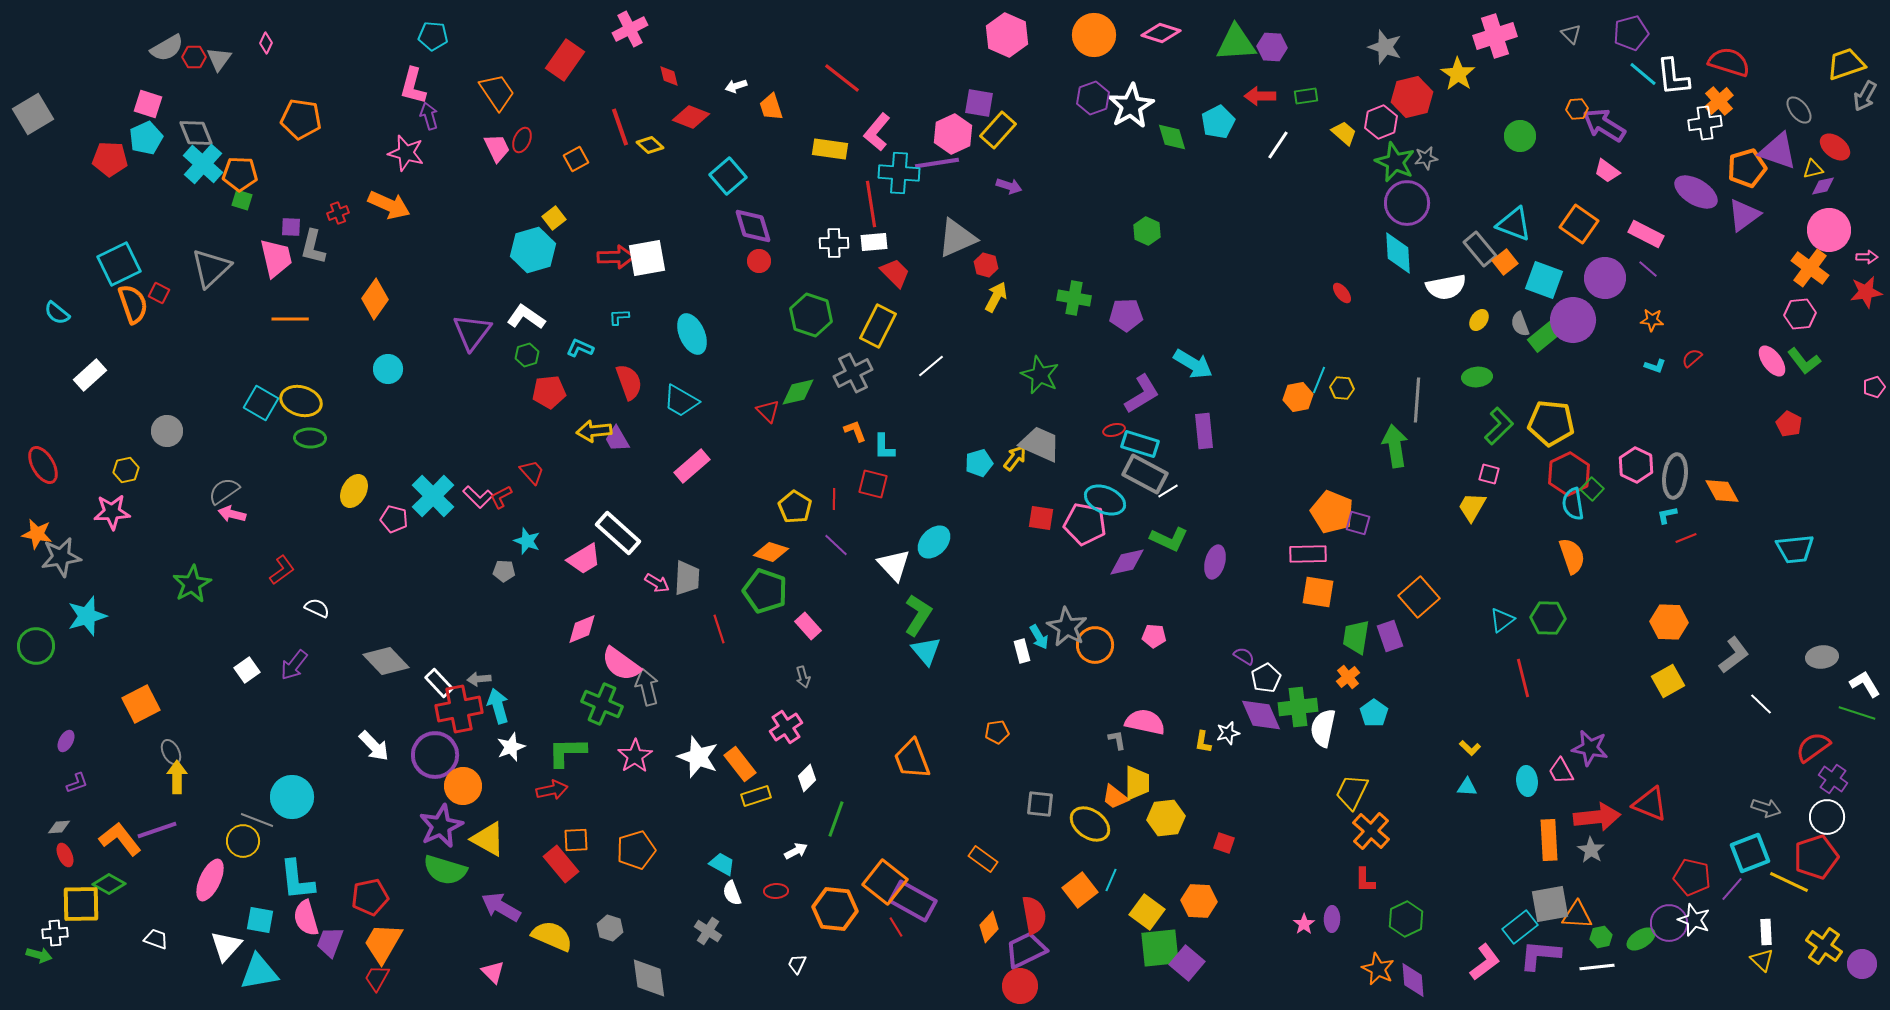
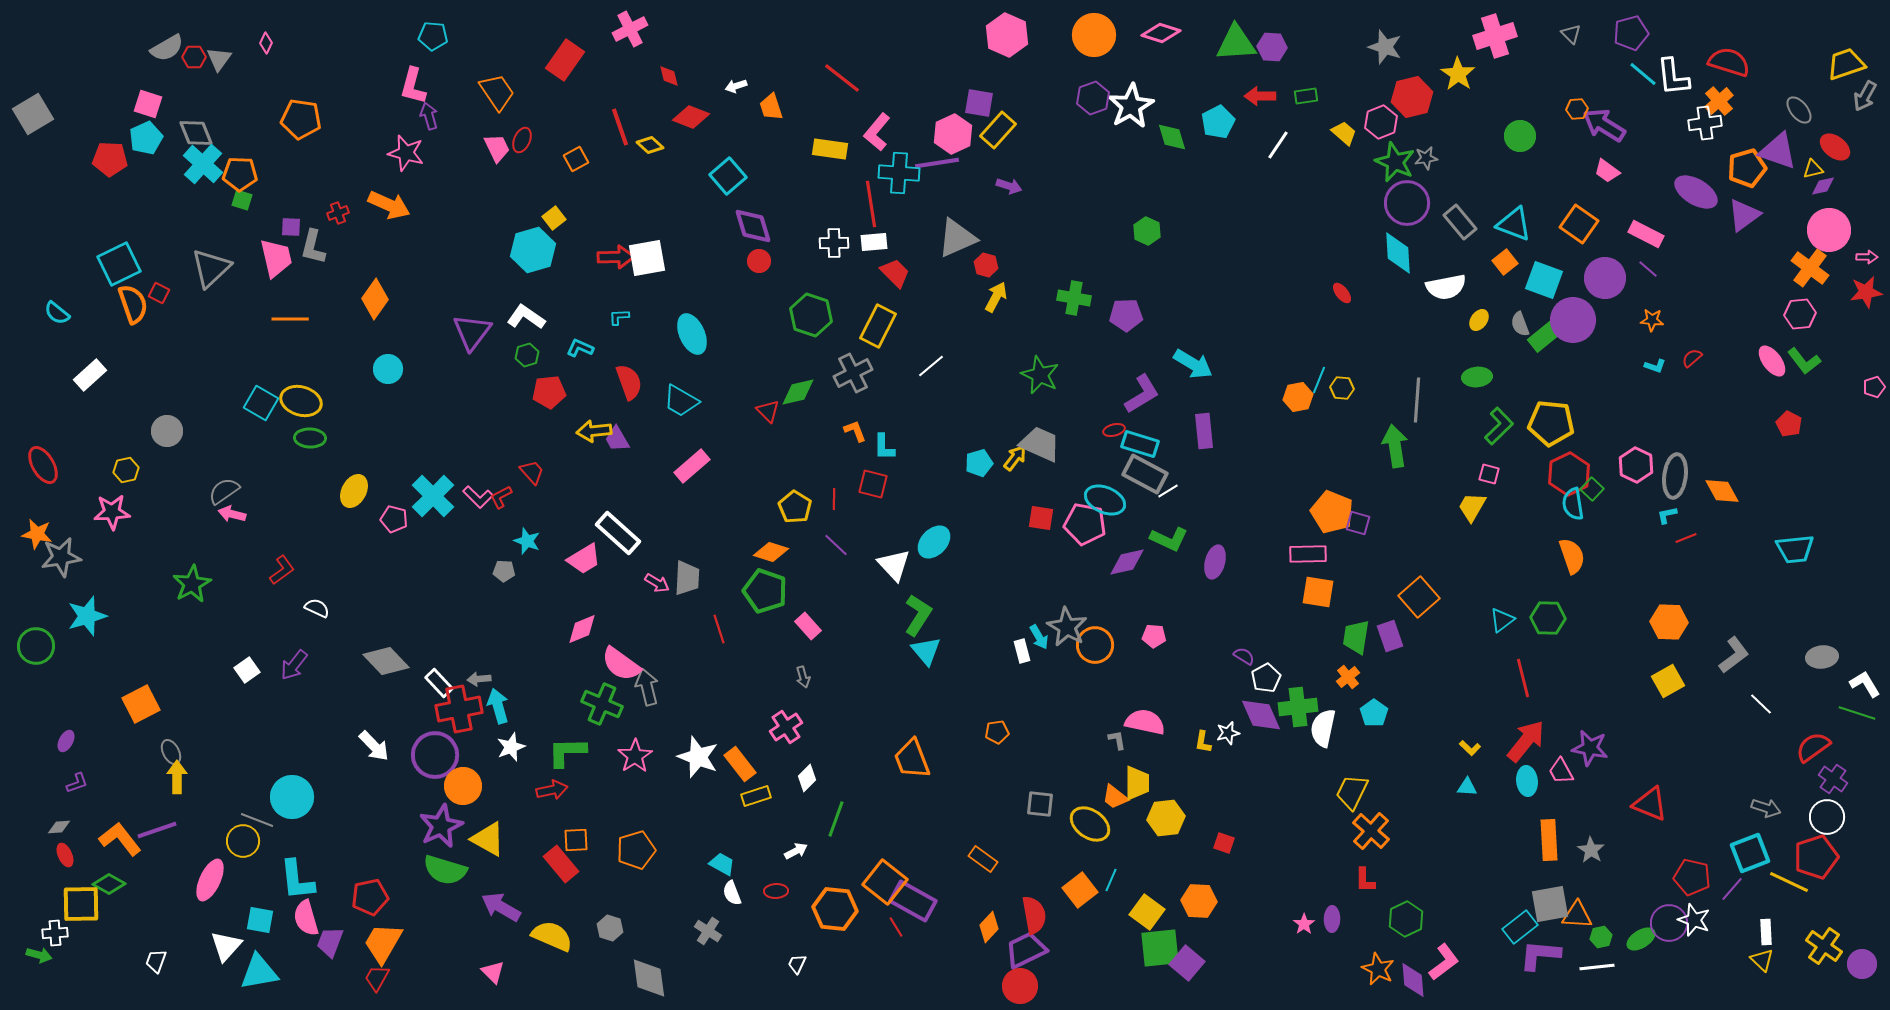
gray rectangle at (1480, 249): moved 20 px left, 27 px up
red arrow at (1597, 817): moved 71 px left, 76 px up; rotated 45 degrees counterclockwise
white trapezoid at (156, 939): moved 22 px down; rotated 90 degrees counterclockwise
pink L-shape at (1485, 962): moved 41 px left
